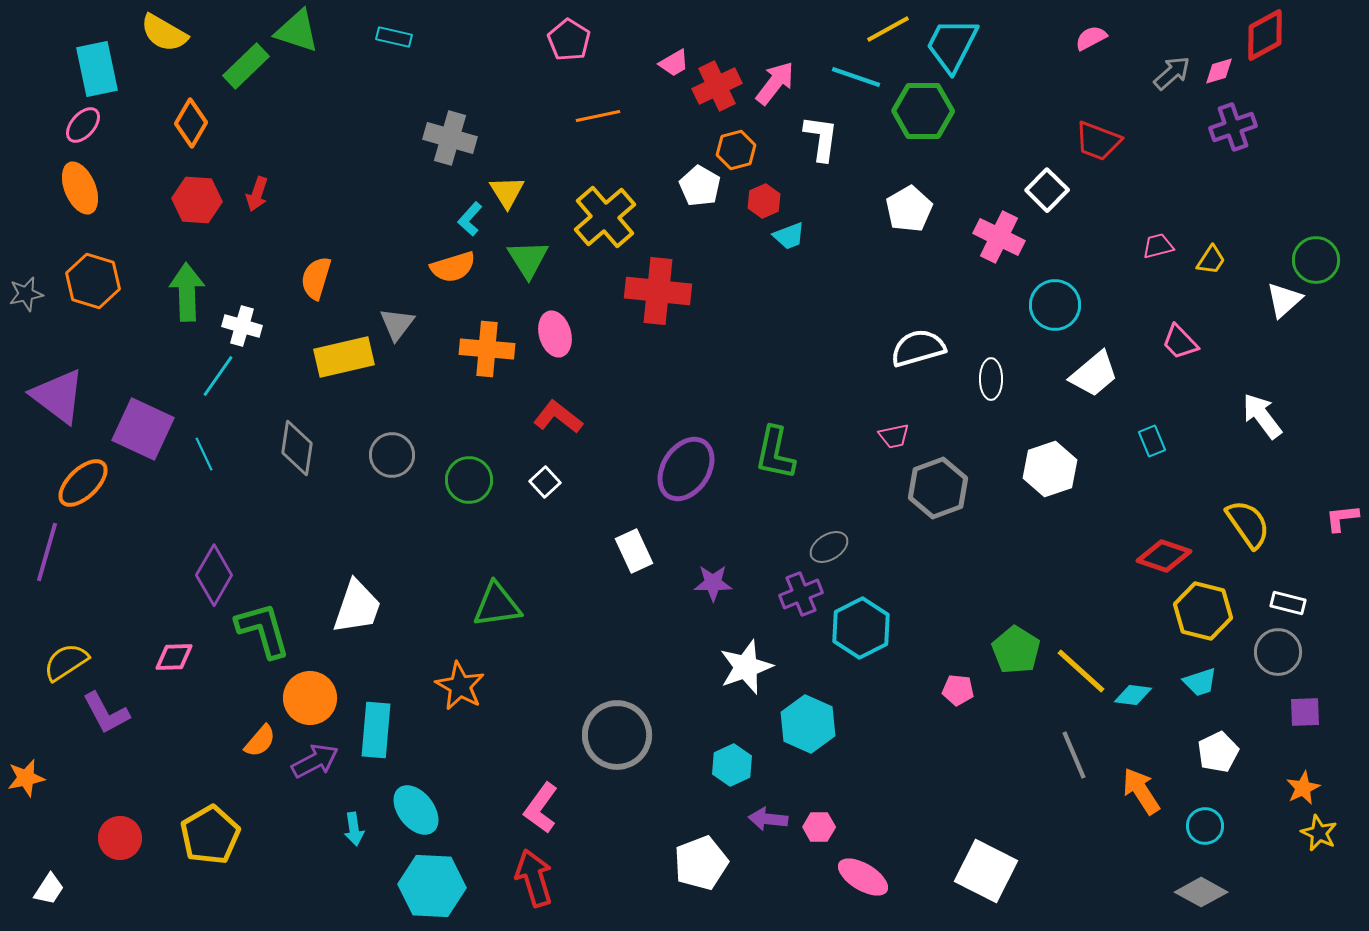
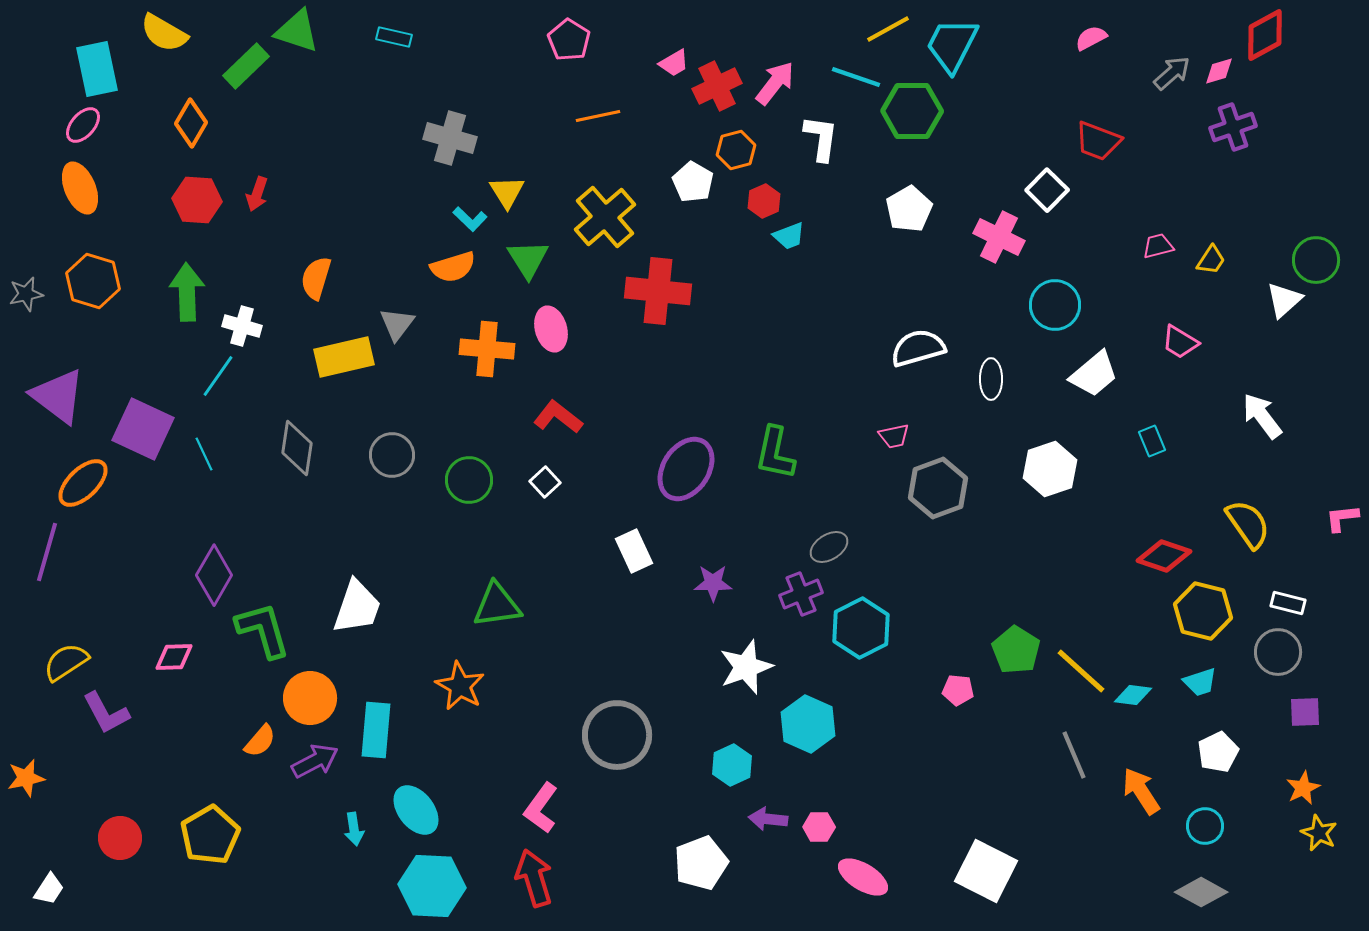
green hexagon at (923, 111): moved 11 px left
white pentagon at (700, 186): moved 7 px left, 4 px up
cyan L-shape at (470, 219): rotated 88 degrees counterclockwise
pink ellipse at (555, 334): moved 4 px left, 5 px up
pink trapezoid at (1180, 342): rotated 15 degrees counterclockwise
